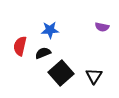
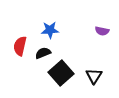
purple semicircle: moved 4 px down
